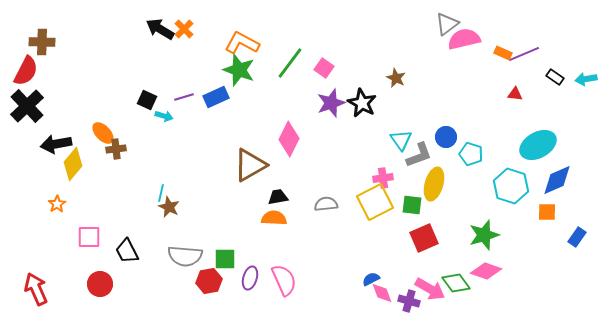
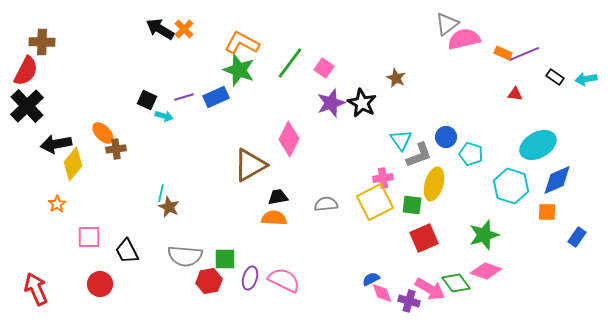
pink semicircle at (284, 280): rotated 40 degrees counterclockwise
